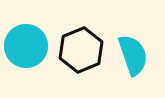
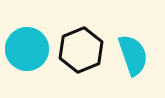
cyan circle: moved 1 px right, 3 px down
